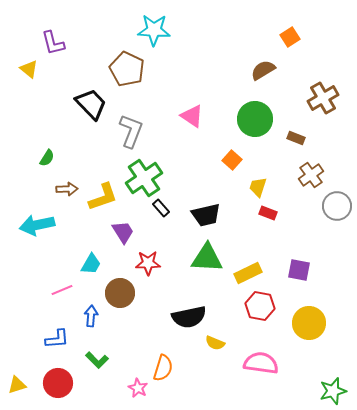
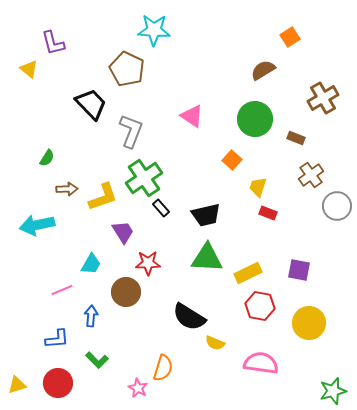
brown circle at (120, 293): moved 6 px right, 1 px up
black semicircle at (189, 317): rotated 44 degrees clockwise
